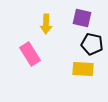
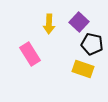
purple square: moved 3 px left, 4 px down; rotated 30 degrees clockwise
yellow arrow: moved 3 px right
yellow rectangle: rotated 15 degrees clockwise
